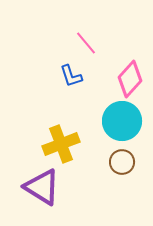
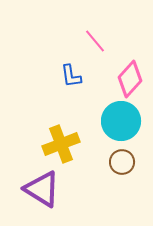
pink line: moved 9 px right, 2 px up
blue L-shape: rotated 10 degrees clockwise
cyan circle: moved 1 px left
purple triangle: moved 2 px down
